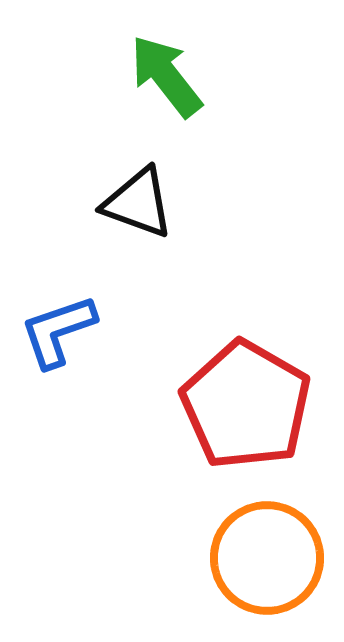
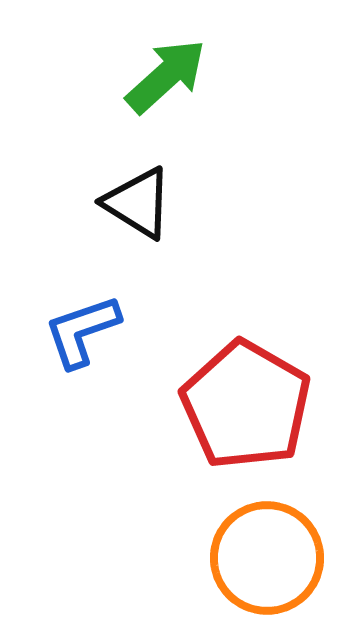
green arrow: rotated 86 degrees clockwise
black triangle: rotated 12 degrees clockwise
blue L-shape: moved 24 px right
